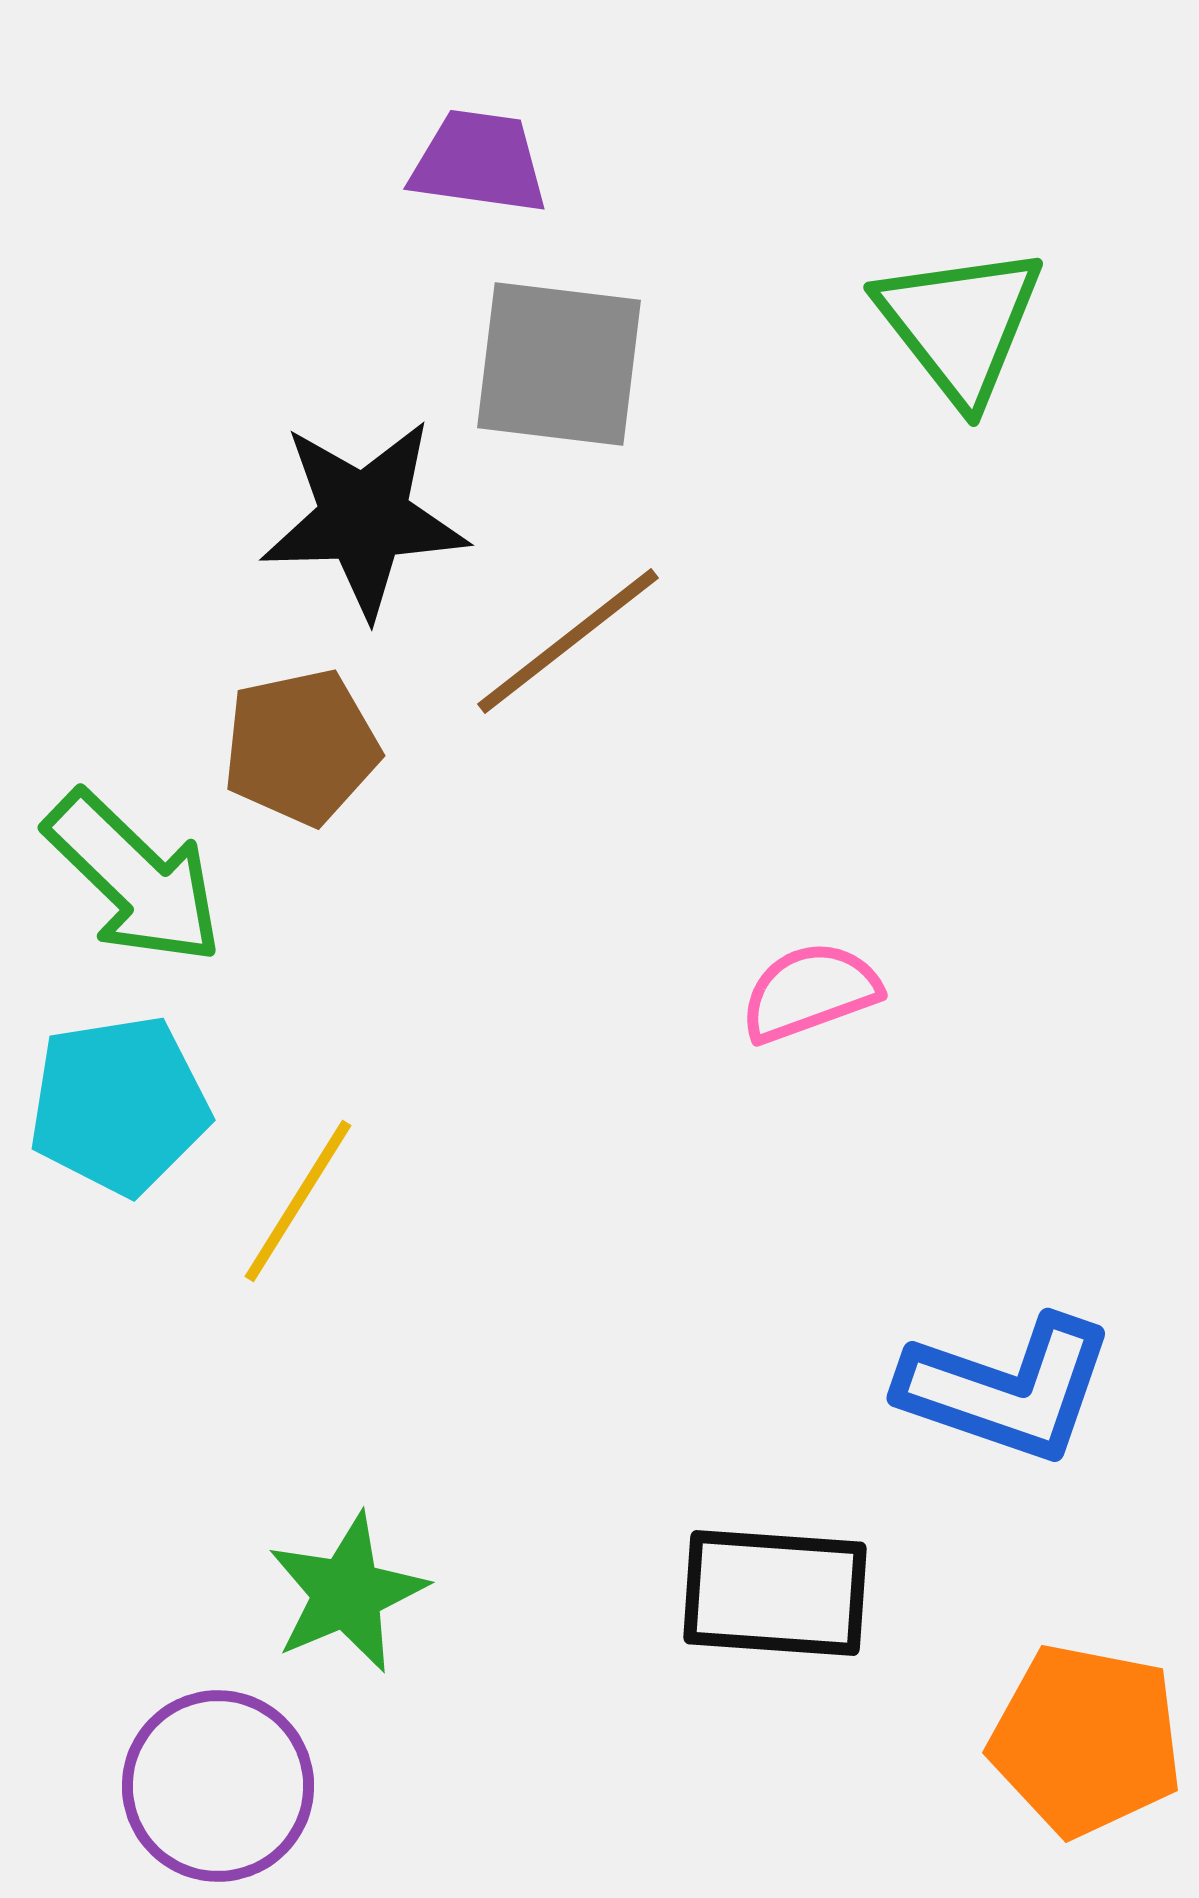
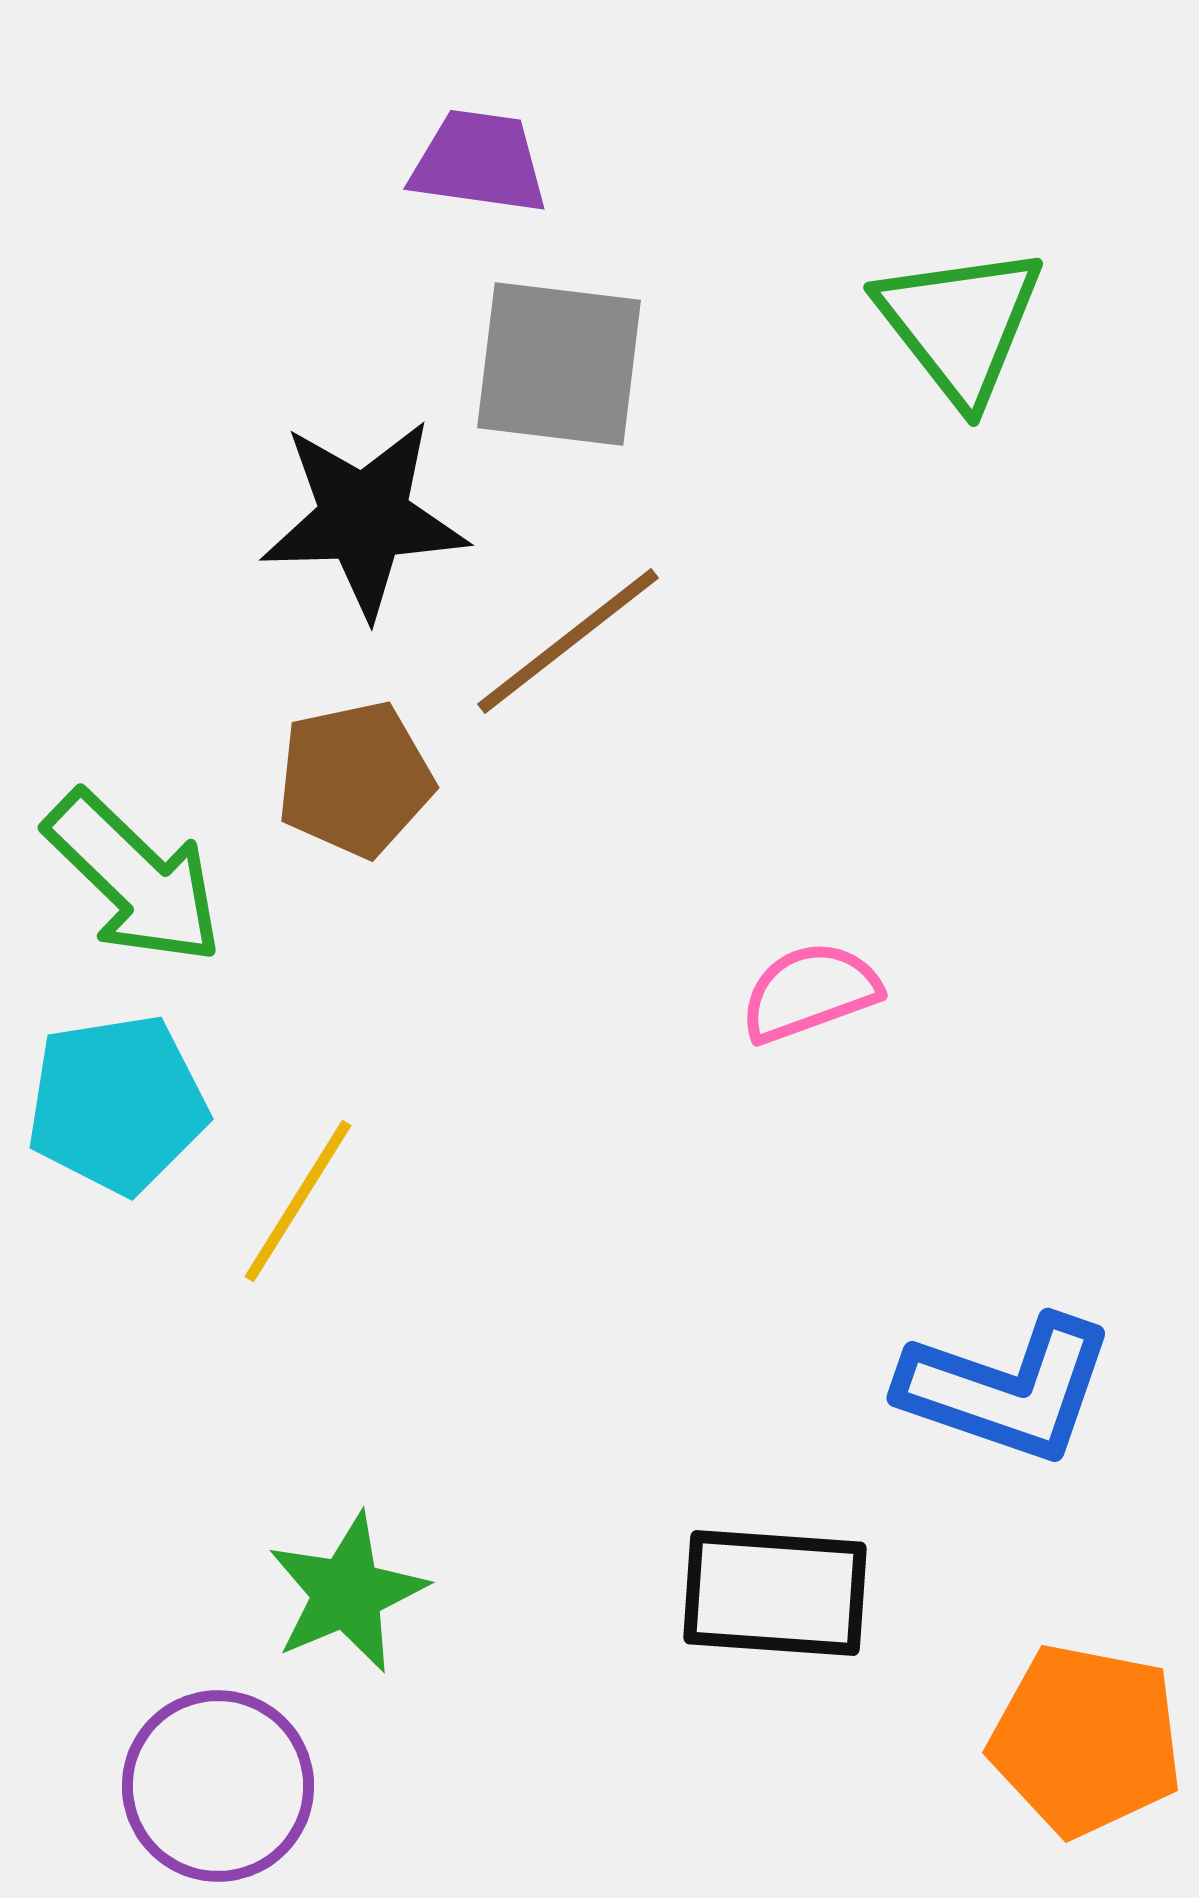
brown pentagon: moved 54 px right, 32 px down
cyan pentagon: moved 2 px left, 1 px up
